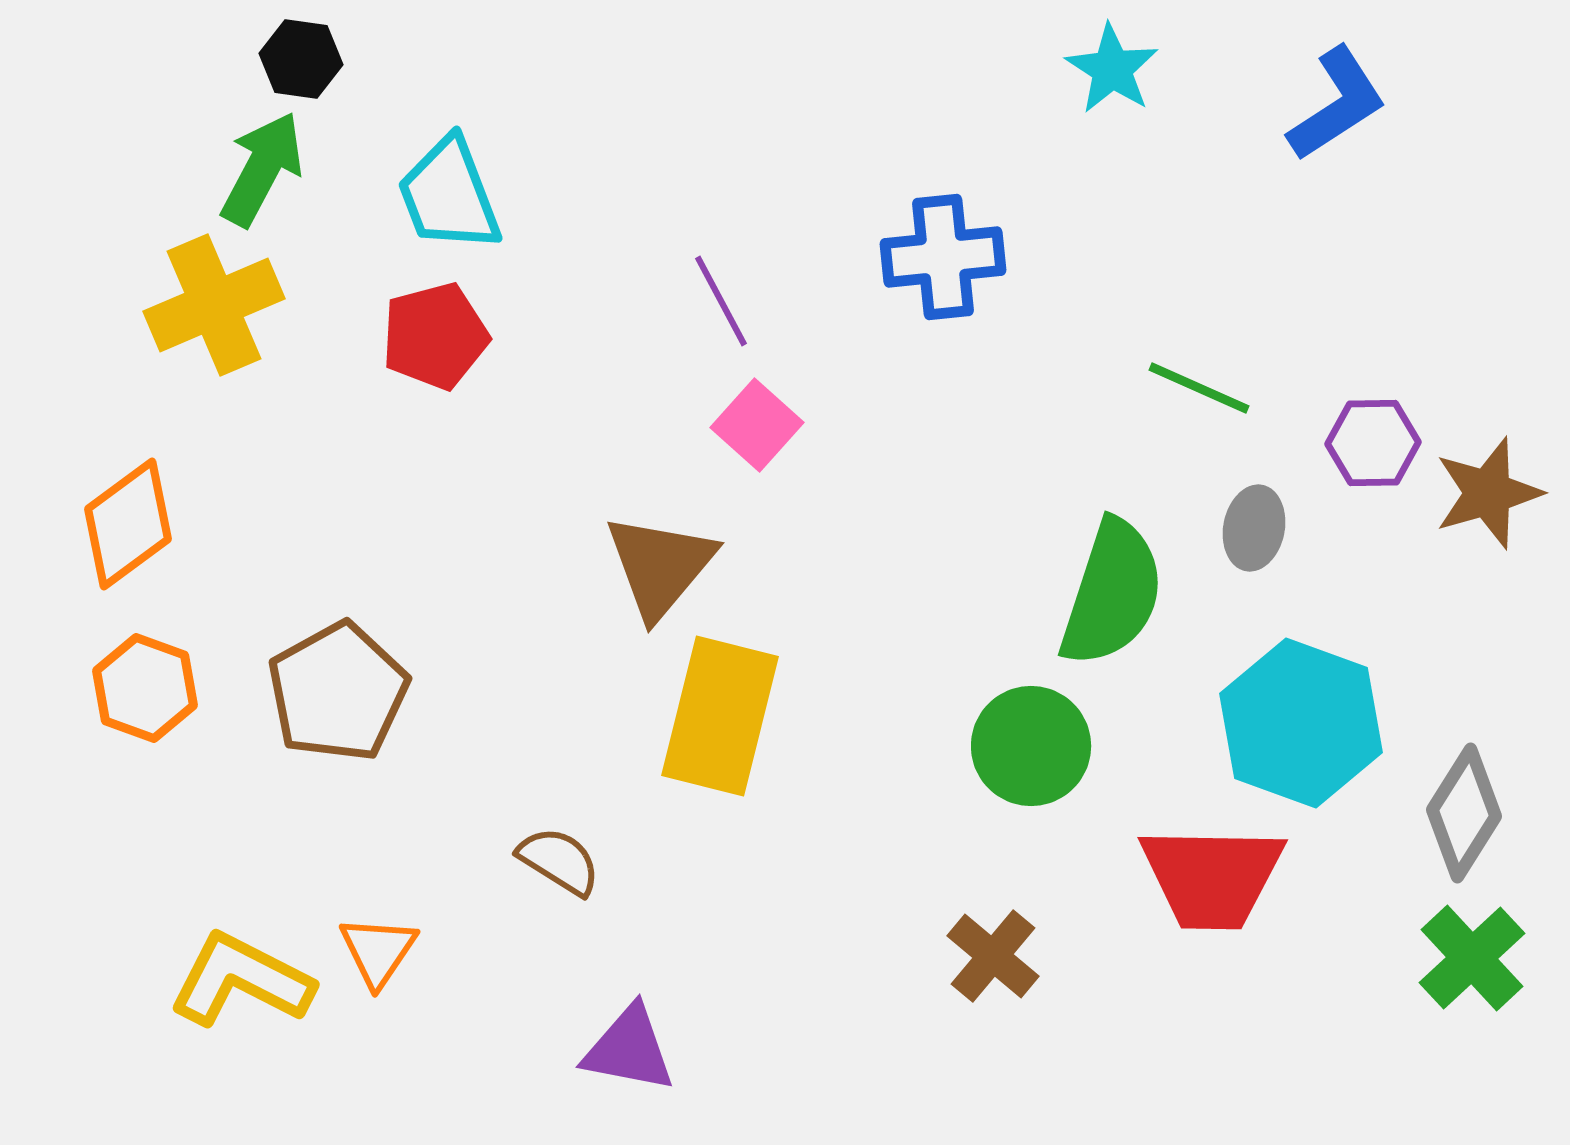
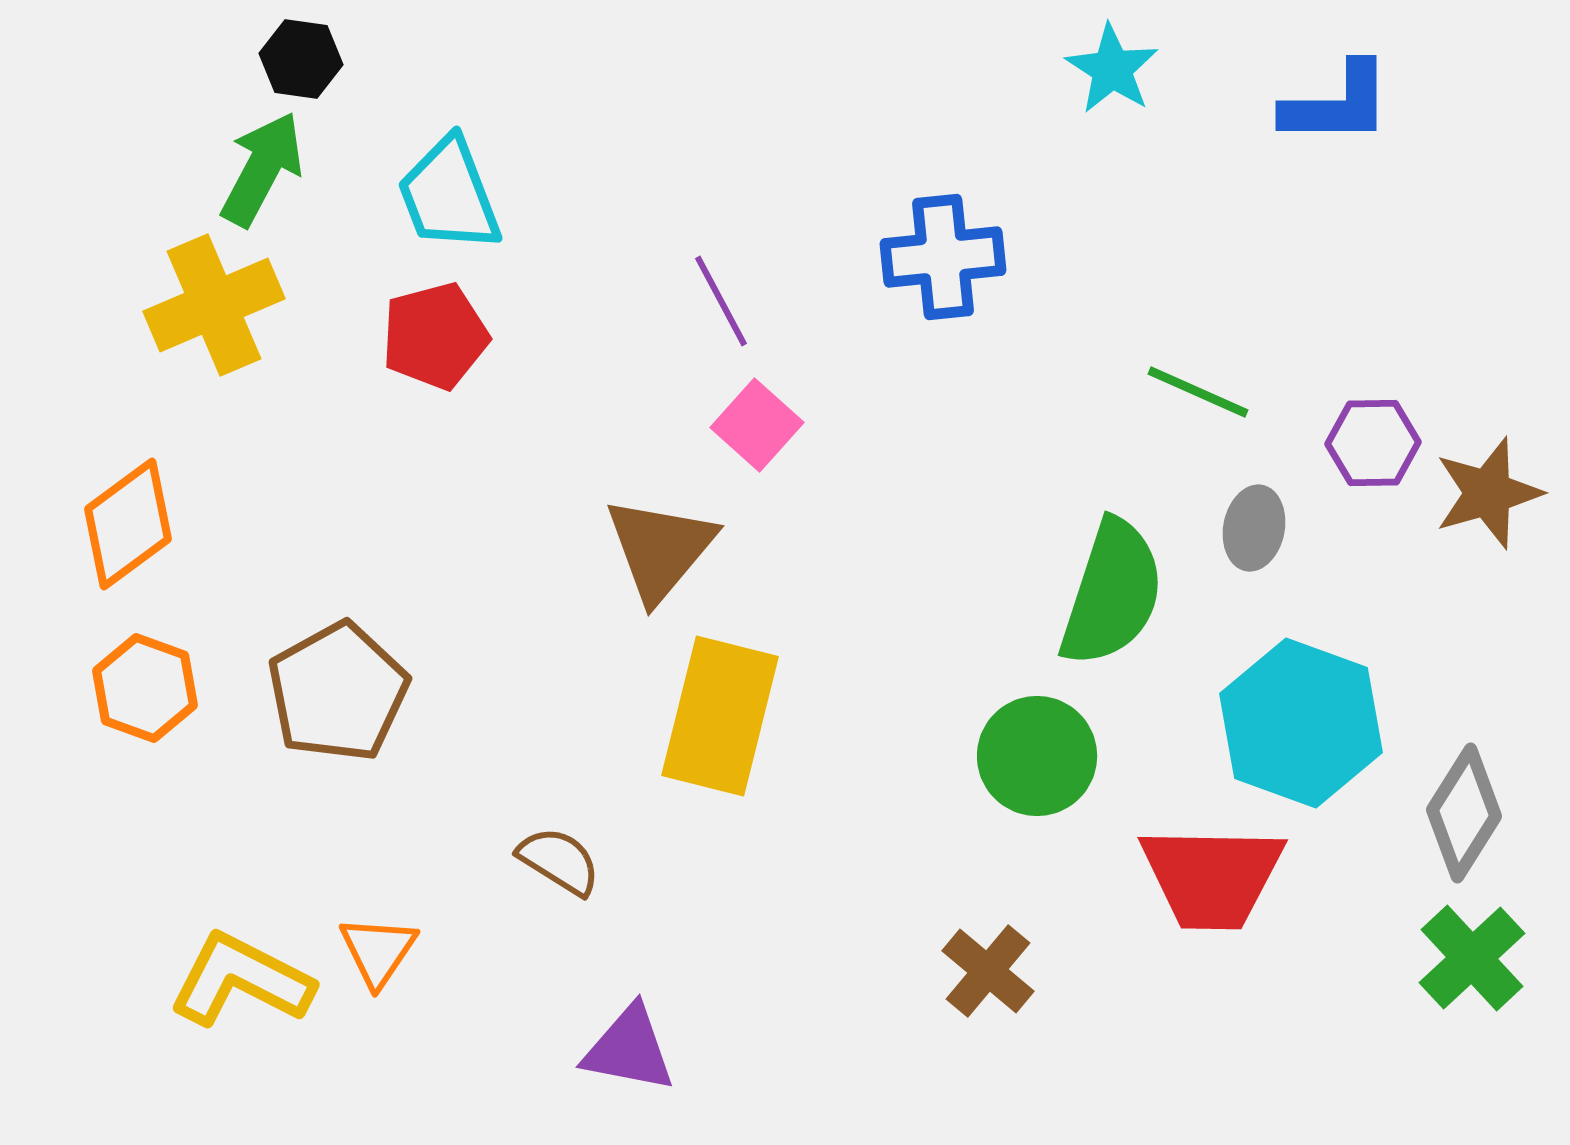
blue L-shape: rotated 33 degrees clockwise
green line: moved 1 px left, 4 px down
brown triangle: moved 17 px up
green circle: moved 6 px right, 10 px down
brown cross: moved 5 px left, 15 px down
